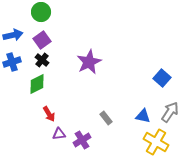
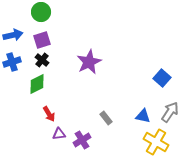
purple square: rotated 18 degrees clockwise
